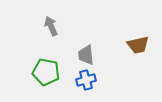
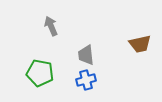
brown trapezoid: moved 2 px right, 1 px up
green pentagon: moved 6 px left, 1 px down
